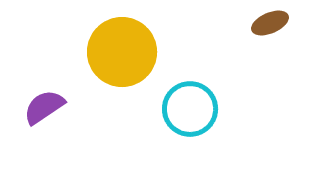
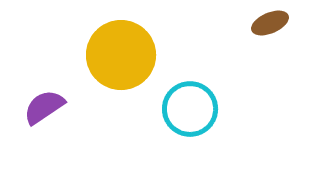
yellow circle: moved 1 px left, 3 px down
